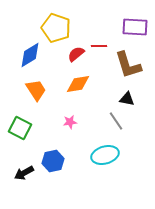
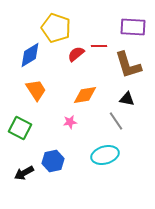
purple rectangle: moved 2 px left
orange diamond: moved 7 px right, 11 px down
